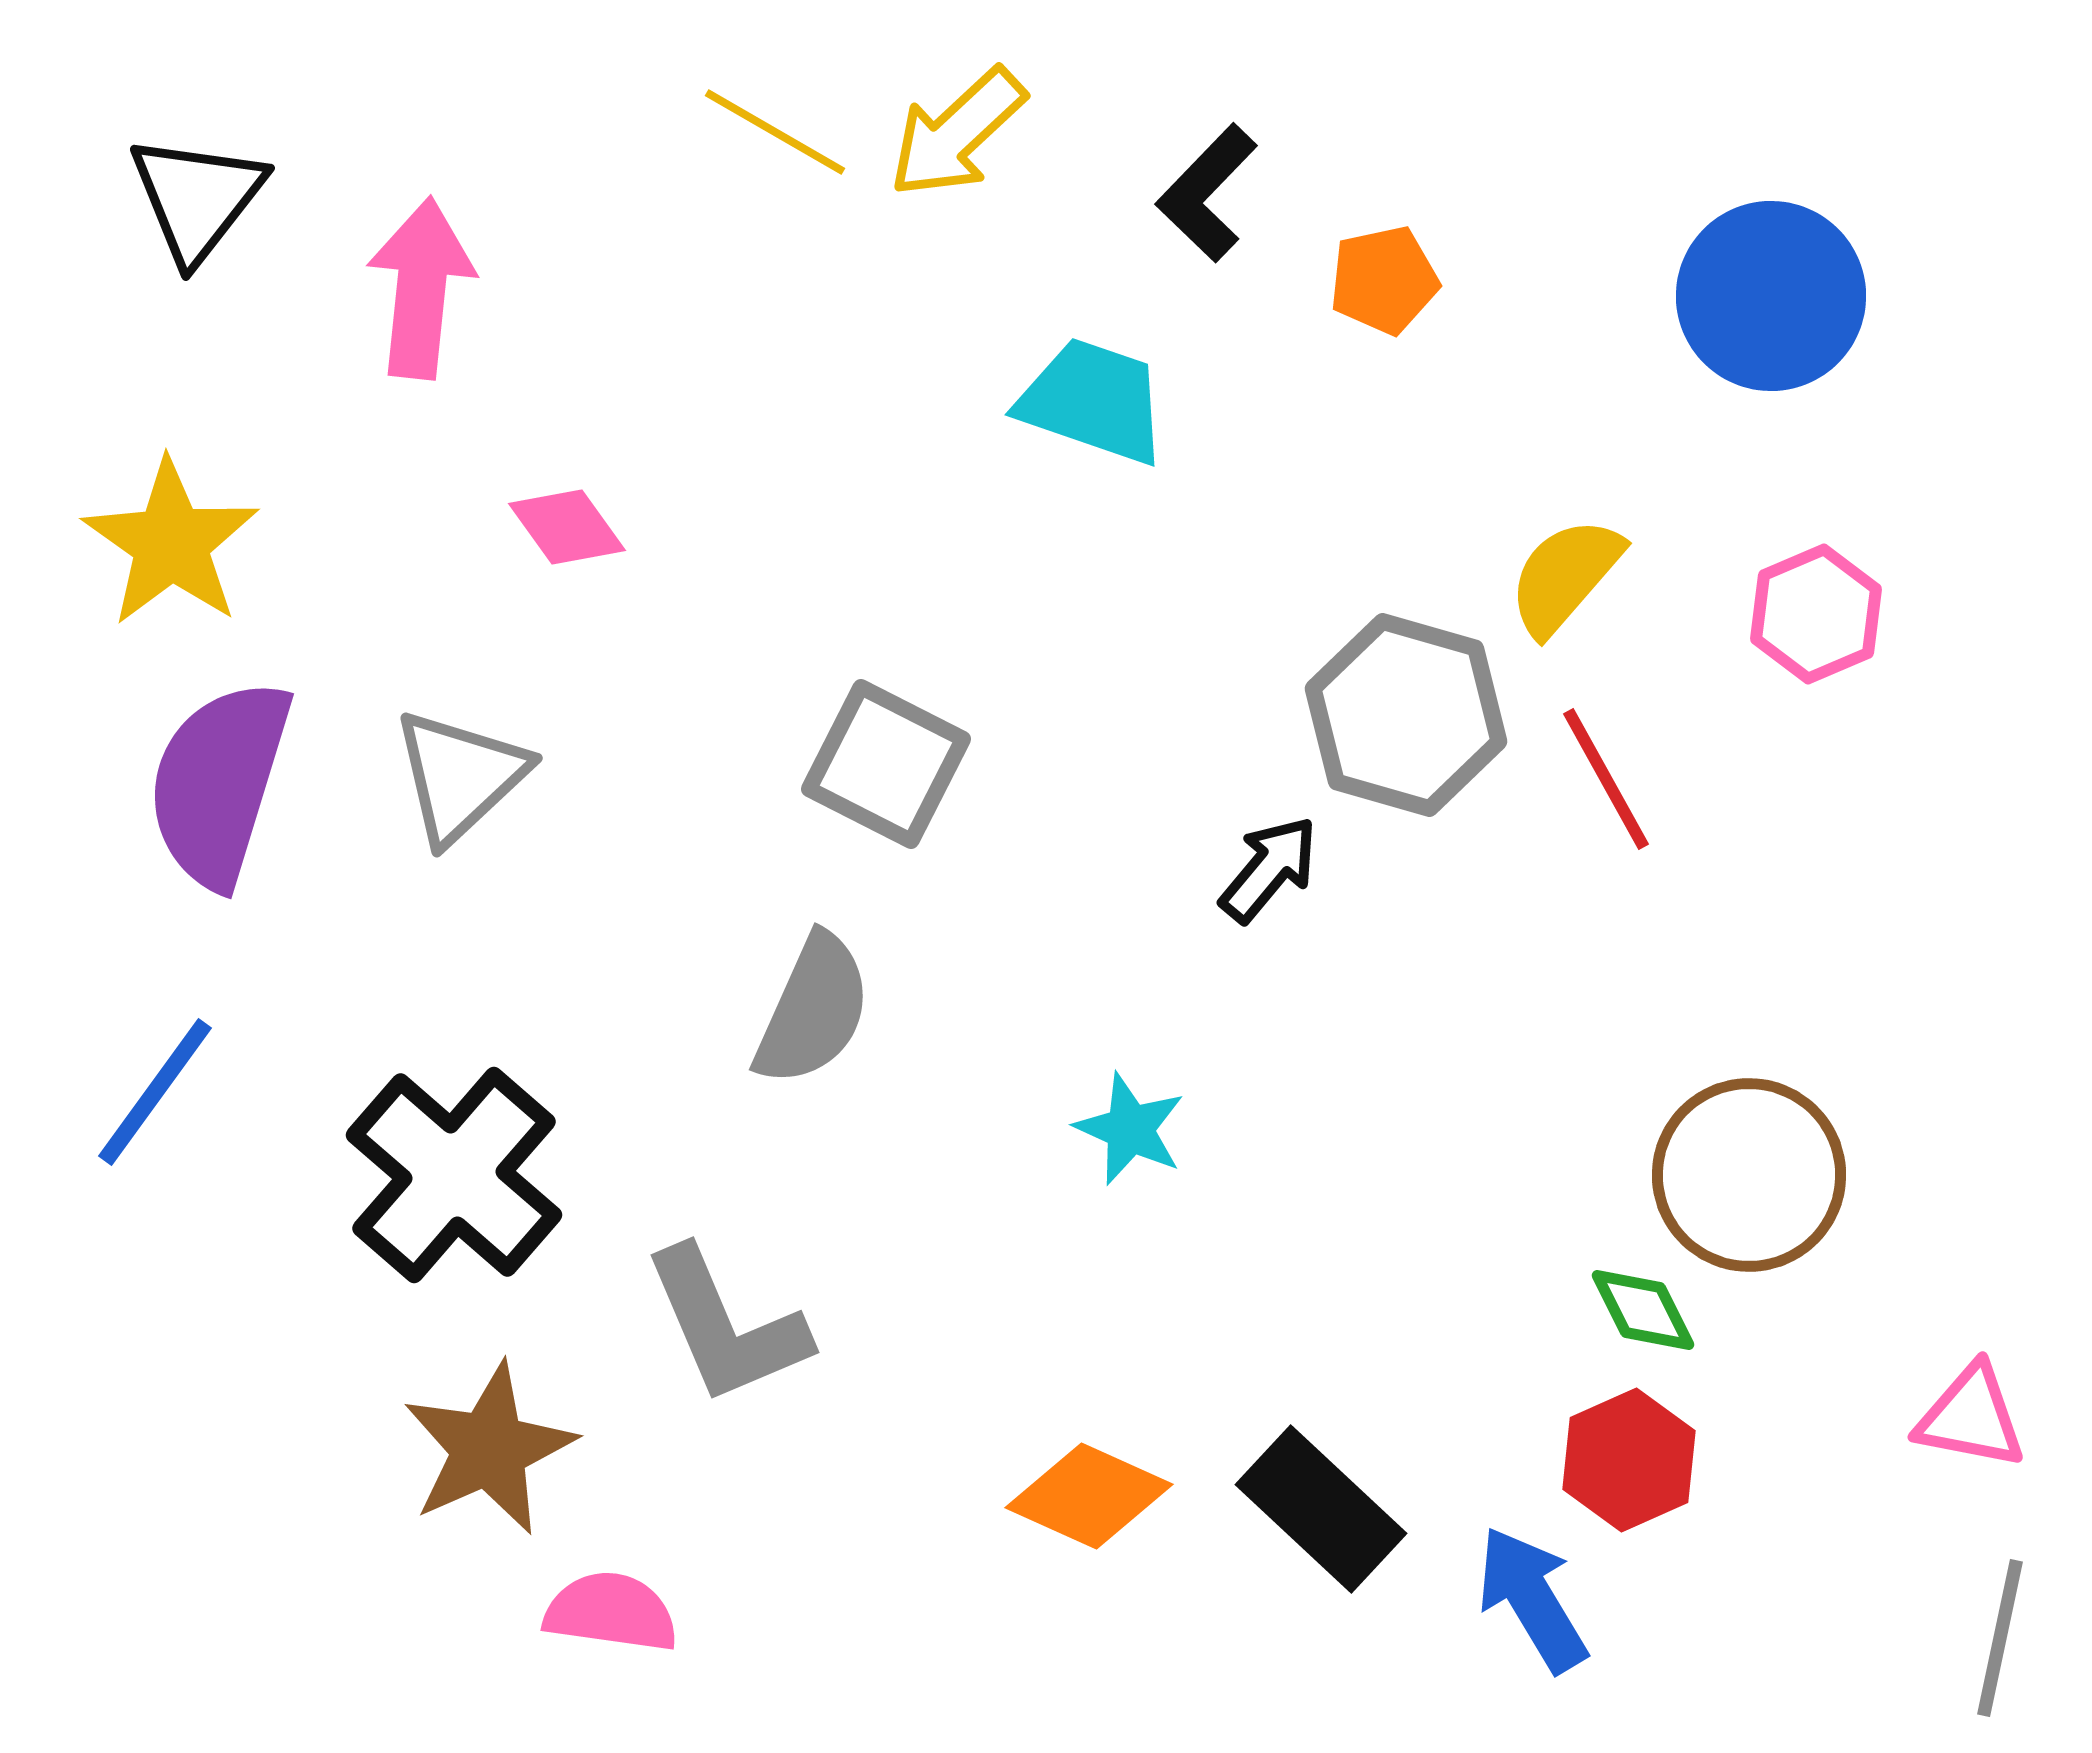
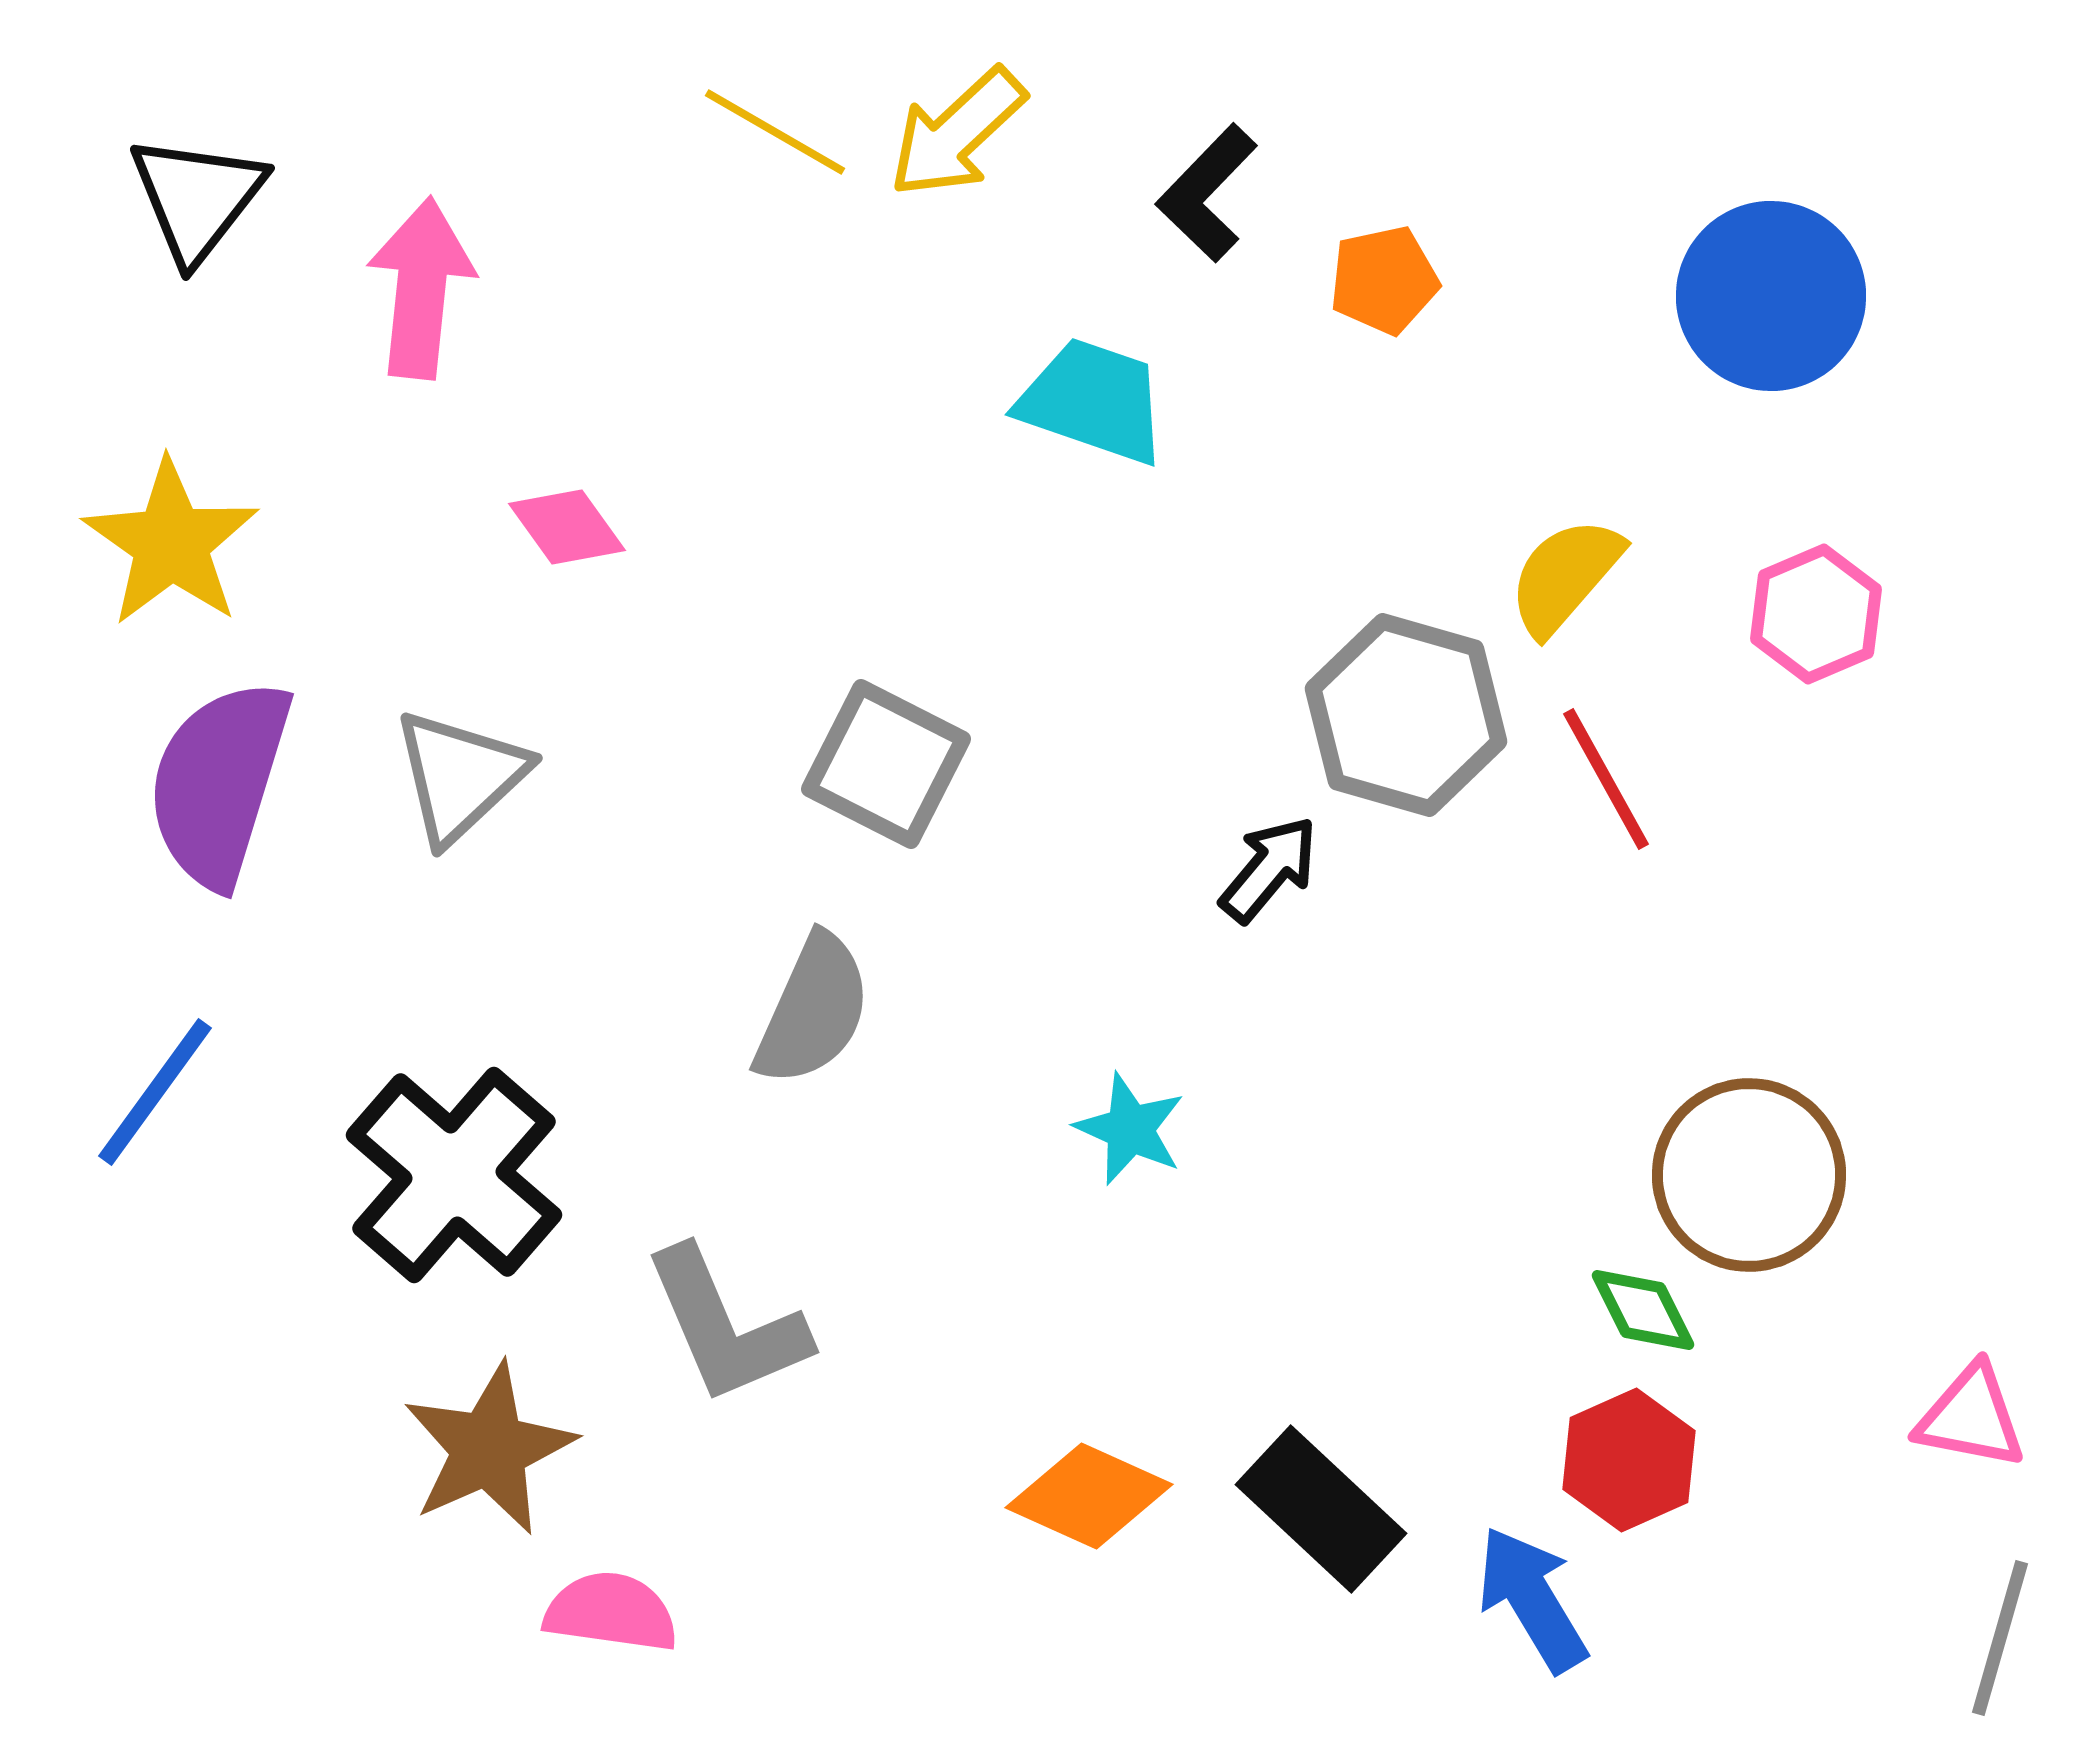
gray line: rotated 4 degrees clockwise
